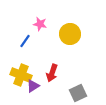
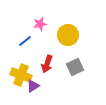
pink star: rotated 24 degrees counterclockwise
yellow circle: moved 2 px left, 1 px down
blue line: rotated 16 degrees clockwise
red arrow: moved 5 px left, 9 px up
gray square: moved 3 px left, 26 px up
